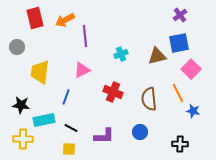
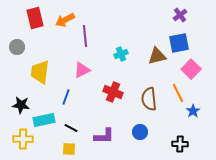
blue star: rotated 24 degrees clockwise
